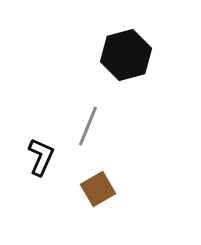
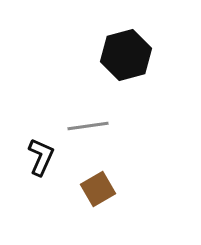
gray line: rotated 60 degrees clockwise
